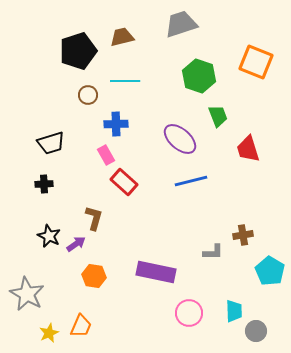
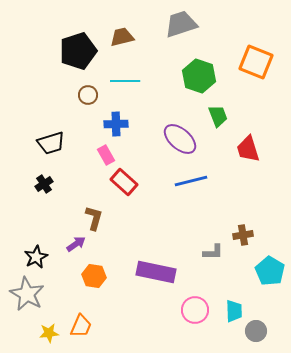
black cross: rotated 30 degrees counterclockwise
black star: moved 13 px left, 21 px down; rotated 20 degrees clockwise
pink circle: moved 6 px right, 3 px up
yellow star: rotated 18 degrees clockwise
